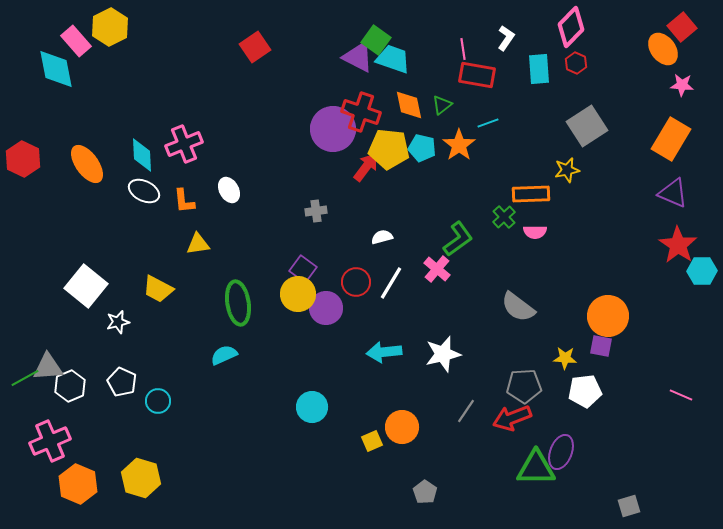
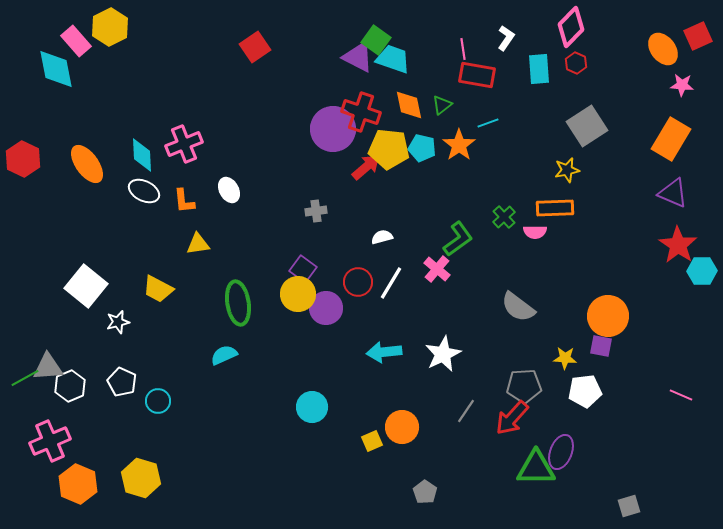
red square at (682, 27): moved 16 px right, 9 px down; rotated 16 degrees clockwise
red arrow at (366, 167): rotated 12 degrees clockwise
orange rectangle at (531, 194): moved 24 px right, 14 px down
red circle at (356, 282): moved 2 px right
white star at (443, 354): rotated 12 degrees counterclockwise
red arrow at (512, 418): rotated 27 degrees counterclockwise
